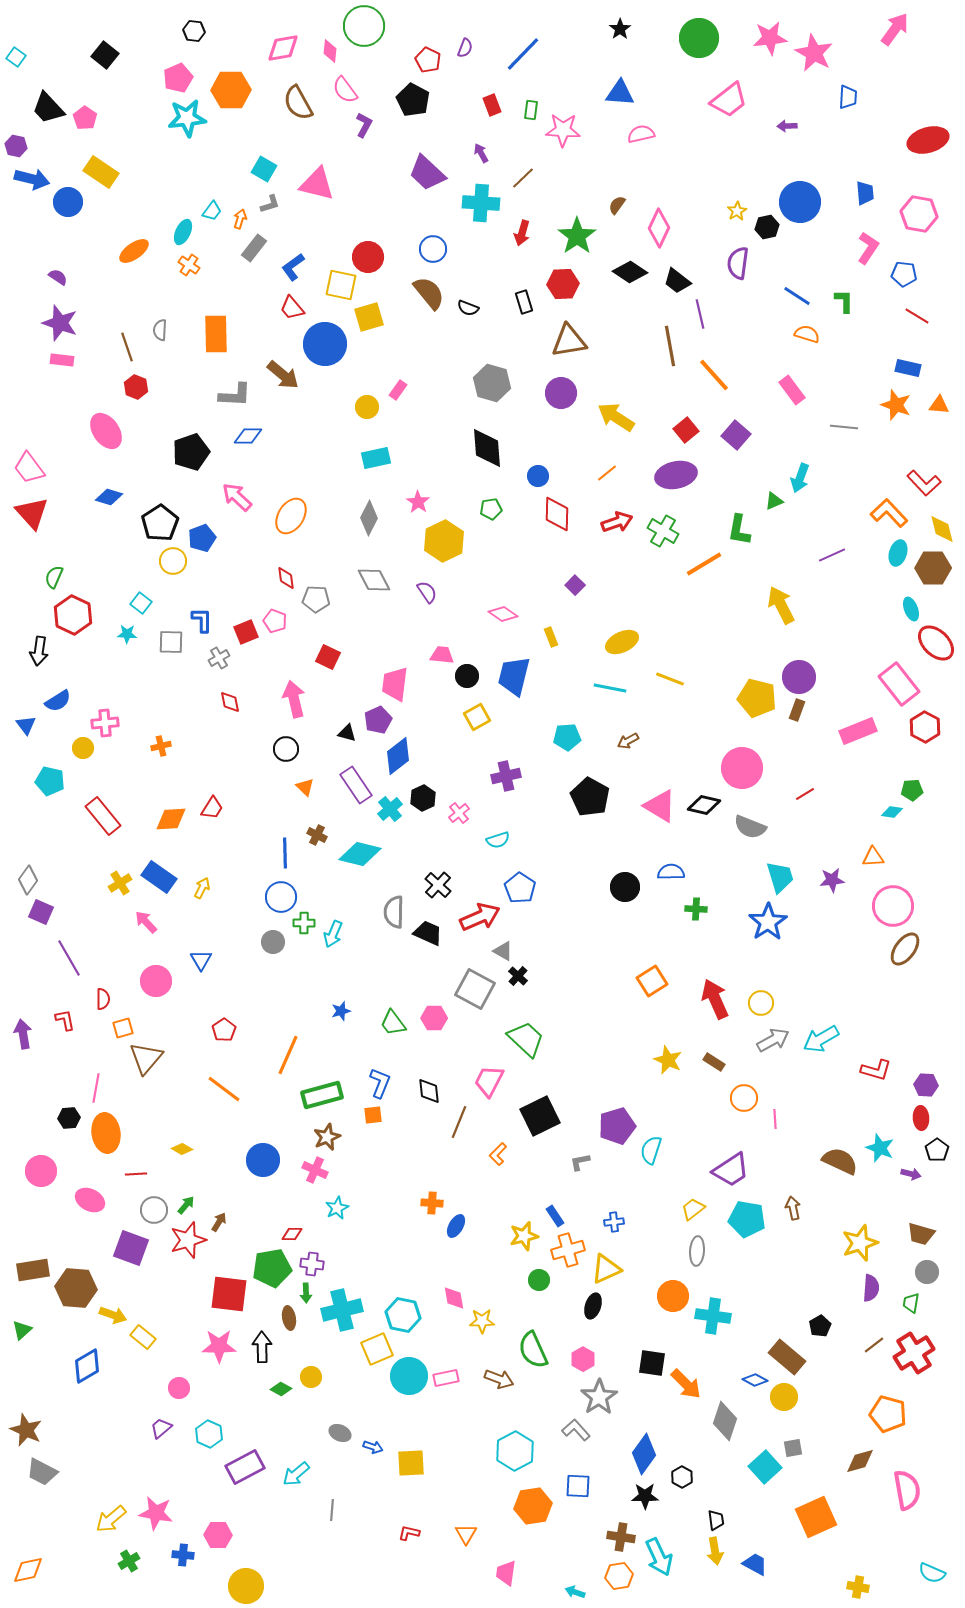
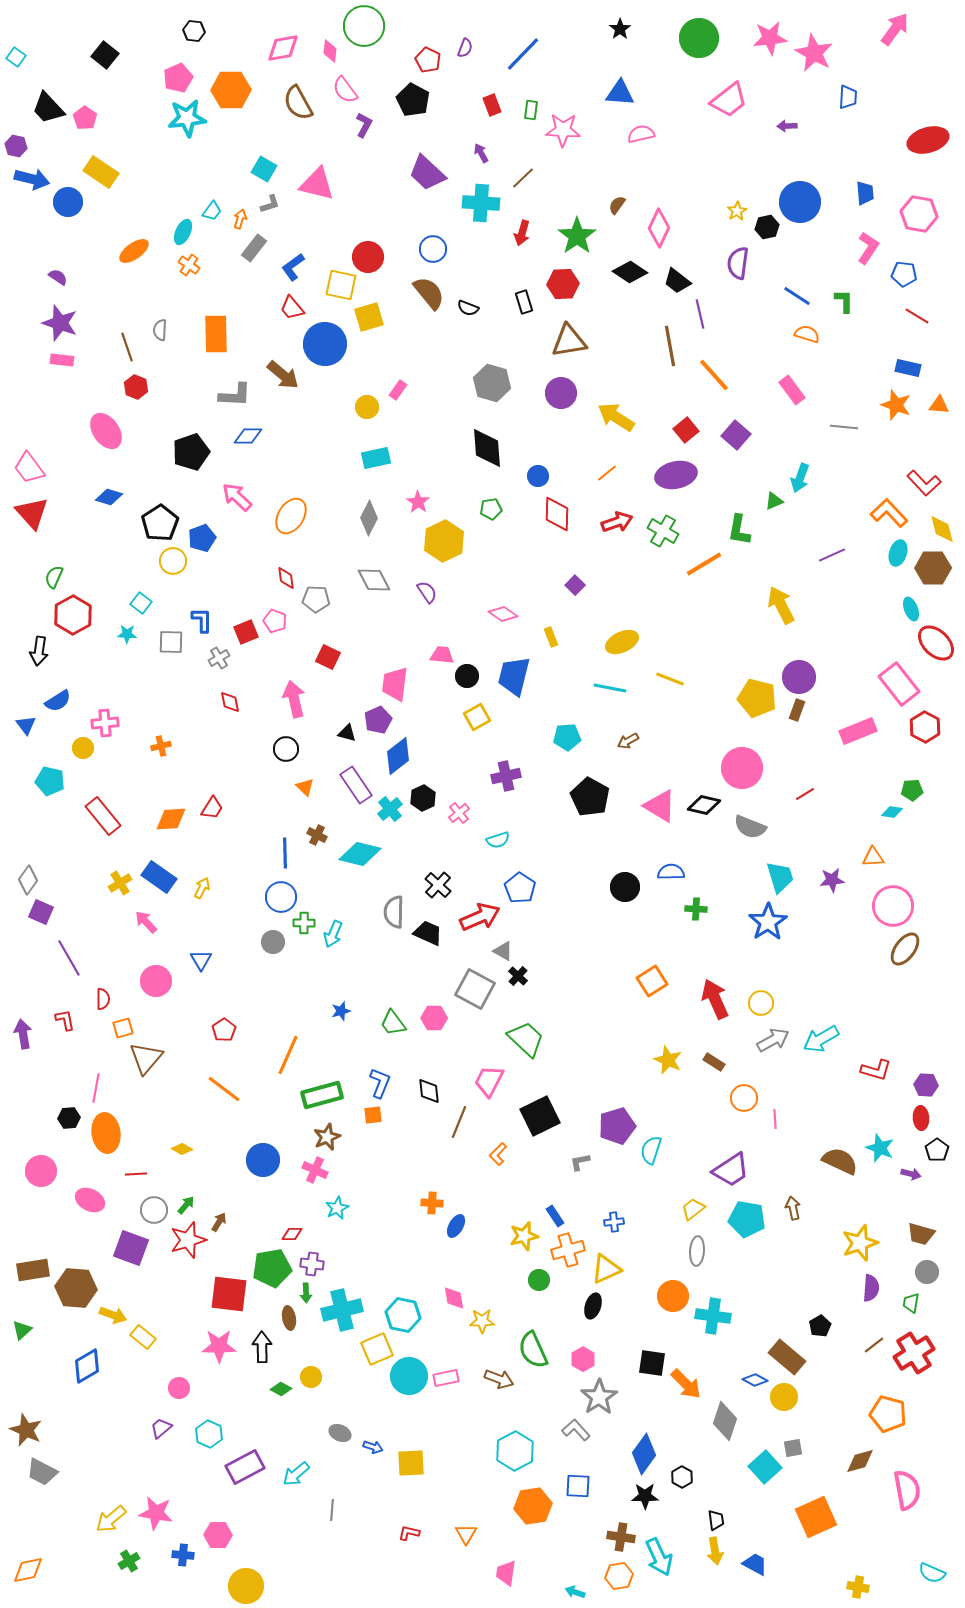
red hexagon at (73, 615): rotated 6 degrees clockwise
